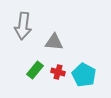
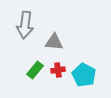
gray arrow: moved 2 px right, 1 px up
red cross: moved 2 px up; rotated 24 degrees counterclockwise
